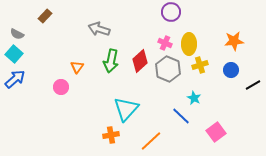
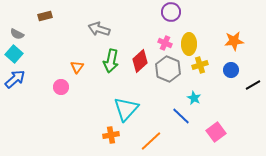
brown rectangle: rotated 32 degrees clockwise
